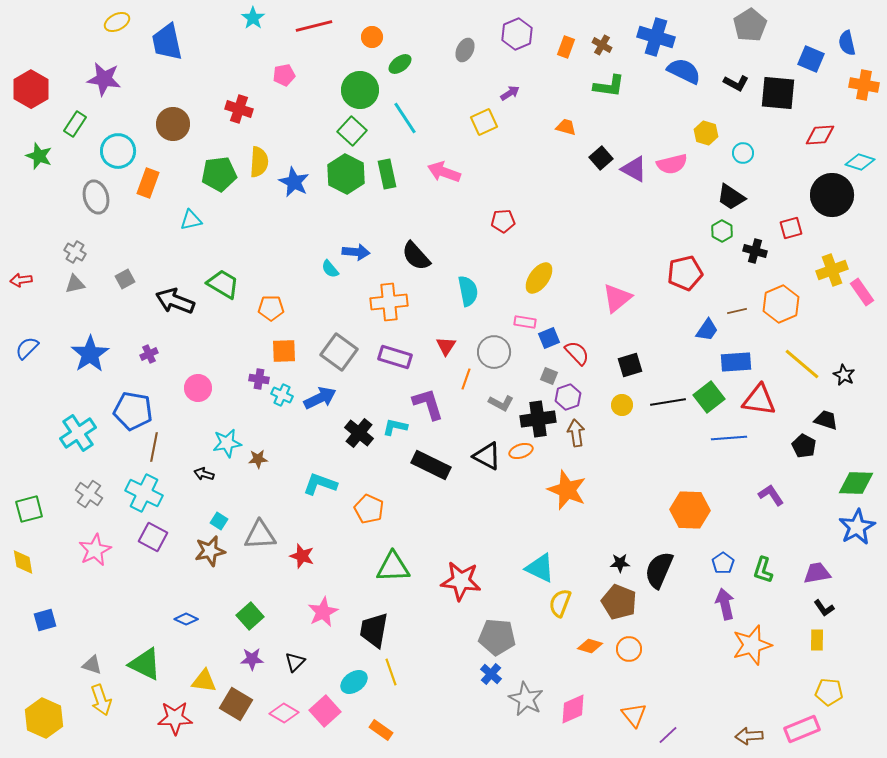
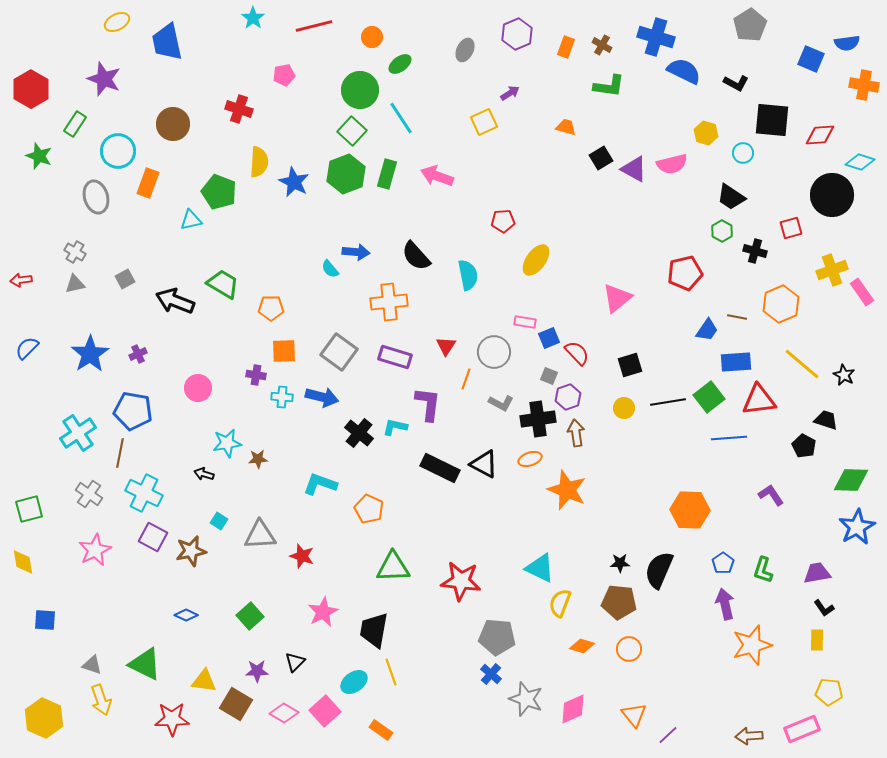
blue semicircle at (847, 43): rotated 85 degrees counterclockwise
purple star at (104, 79): rotated 12 degrees clockwise
black square at (778, 93): moved 6 px left, 27 px down
cyan line at (405, 118): moved 4 px left
black square at (601, 158): rotated 10 degrees clockwise
pink arrow at (444, 172): moved 7 px left, 4 px down
green pentagon at (219, 174): moved 18 px down; rotated 28 degrees clockwise
green hexagon at (346, 174): rotated 12 degrees clockwise
green rectangle at (387, 174): rotated 28 degrees clockwise
yellow ellipse at (539, 278): moved 3 px left, 18 px up
cyan semicircle at (468, 291): moved 16 px up
brown line at (737, 311): moved 6 px down; rotated 24 degrees clockwise
purple cross at (149, 354): moved 11 px left
purple cross at (259, 379): moved 3 px left, 4 px up
cyan cross at (282, 395): moved 2 px down; rotated 20 degrees counterclockwise
blue arrow at (320, 398): moved 2 px right, 1 px up; rotated 40 degrees clockwise
red triangle at (759, 400): rotated 15 degrees counterclockwise
purple L-shape at (428, 404): rotated 24 degrees clockwise
yellow circle at (622, 405): moved 2 px right, 3 px down
brown line at (154, 447): moved 34 px left, 6 px down
orange ellipse at (521, 451): moved 9 px right, 8 px down
black triangle at (487, 456): moved 3 px left, 8 px down
black rectangle at (431, 465): moved 9 px right, 3 px down
green diamond at (856, 483): moved 5 px left, 3 px up
brown star at (210, 551): moved 19 px left
brown pentagon at (619, 602): rotated 16 degrees counterclockwise
blue diamond at (186, 619): moved 4 px up
blue square at (45, 620): rotated 20 degrees clockwise
orange diamond at (590, 646): moved 8 px left
purple star at (252, 659): moved 5 px right, 12 px down
gray star at (526, 699): rotated 8 degrees counterclockwise
red star at (175, 718): moved 3 px left, 1 px down
